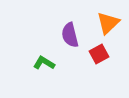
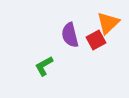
red square: moved 3 px left, 14 px up
green L-shape: moved 3 px down; rotated 60 degrees counterclockwise
